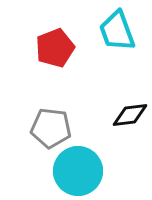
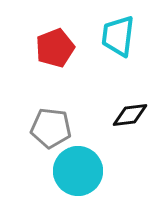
cyan trapezoid: moved 1 px right, 5 px down; rotated 27 degrees clockwise
